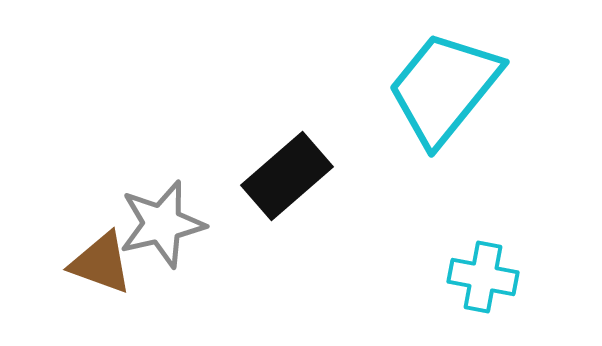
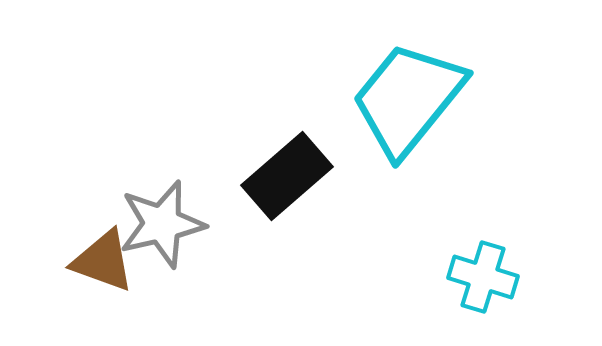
cyan trapezoid: moved 36 px left, 11 px down
brown triangle: moved 2 px right, 2 px up
cyan cross: rotated 6 degrees clockwise
